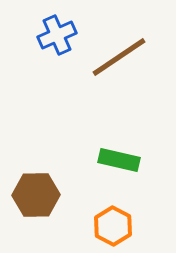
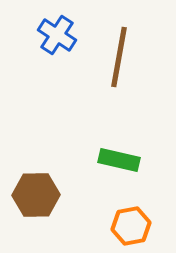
blue cross: rotated 33 degrees counterclockwise
brown line: rotated 46 degrees counterclockwise
orange hexagon: moved 18 px right; rotated 21 degrees clockwise
